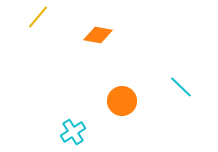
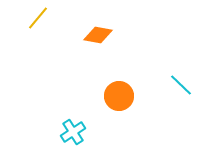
yellow line: moved 1 px down
cyan line: moved 2 px up
orange circle: moved 3 px left, 5 px up
